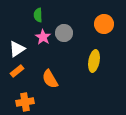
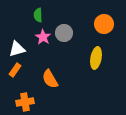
white triangle: rotated 18 degrees clockwise
yellow ellipse: moved 2 px right, 3 px up
orange rectangle: moved 2 px left, 1 px up; rotated 16 degrees counterclockwise
